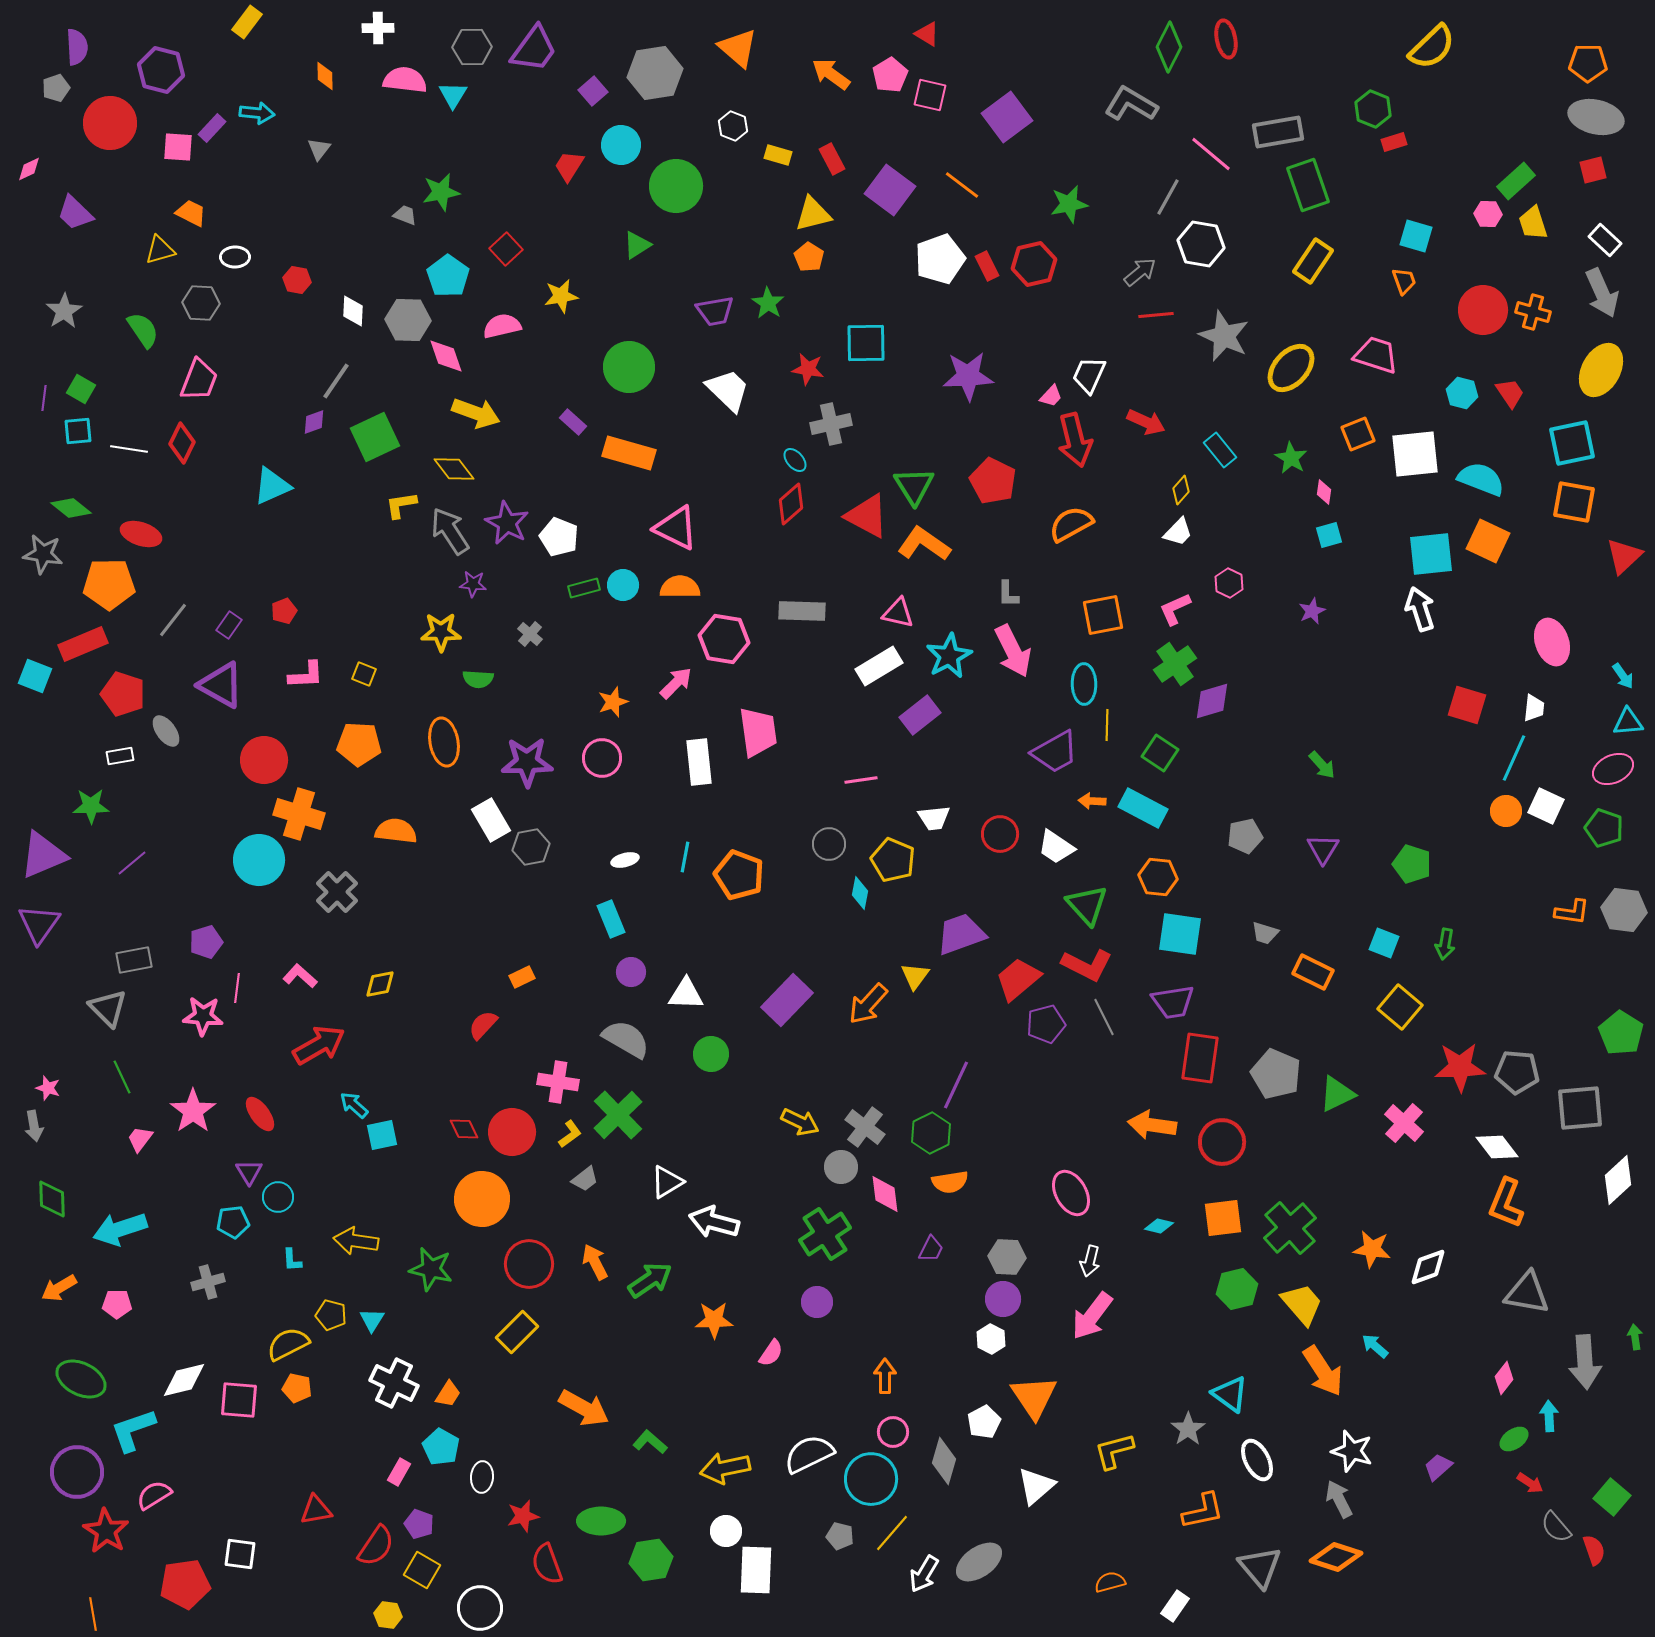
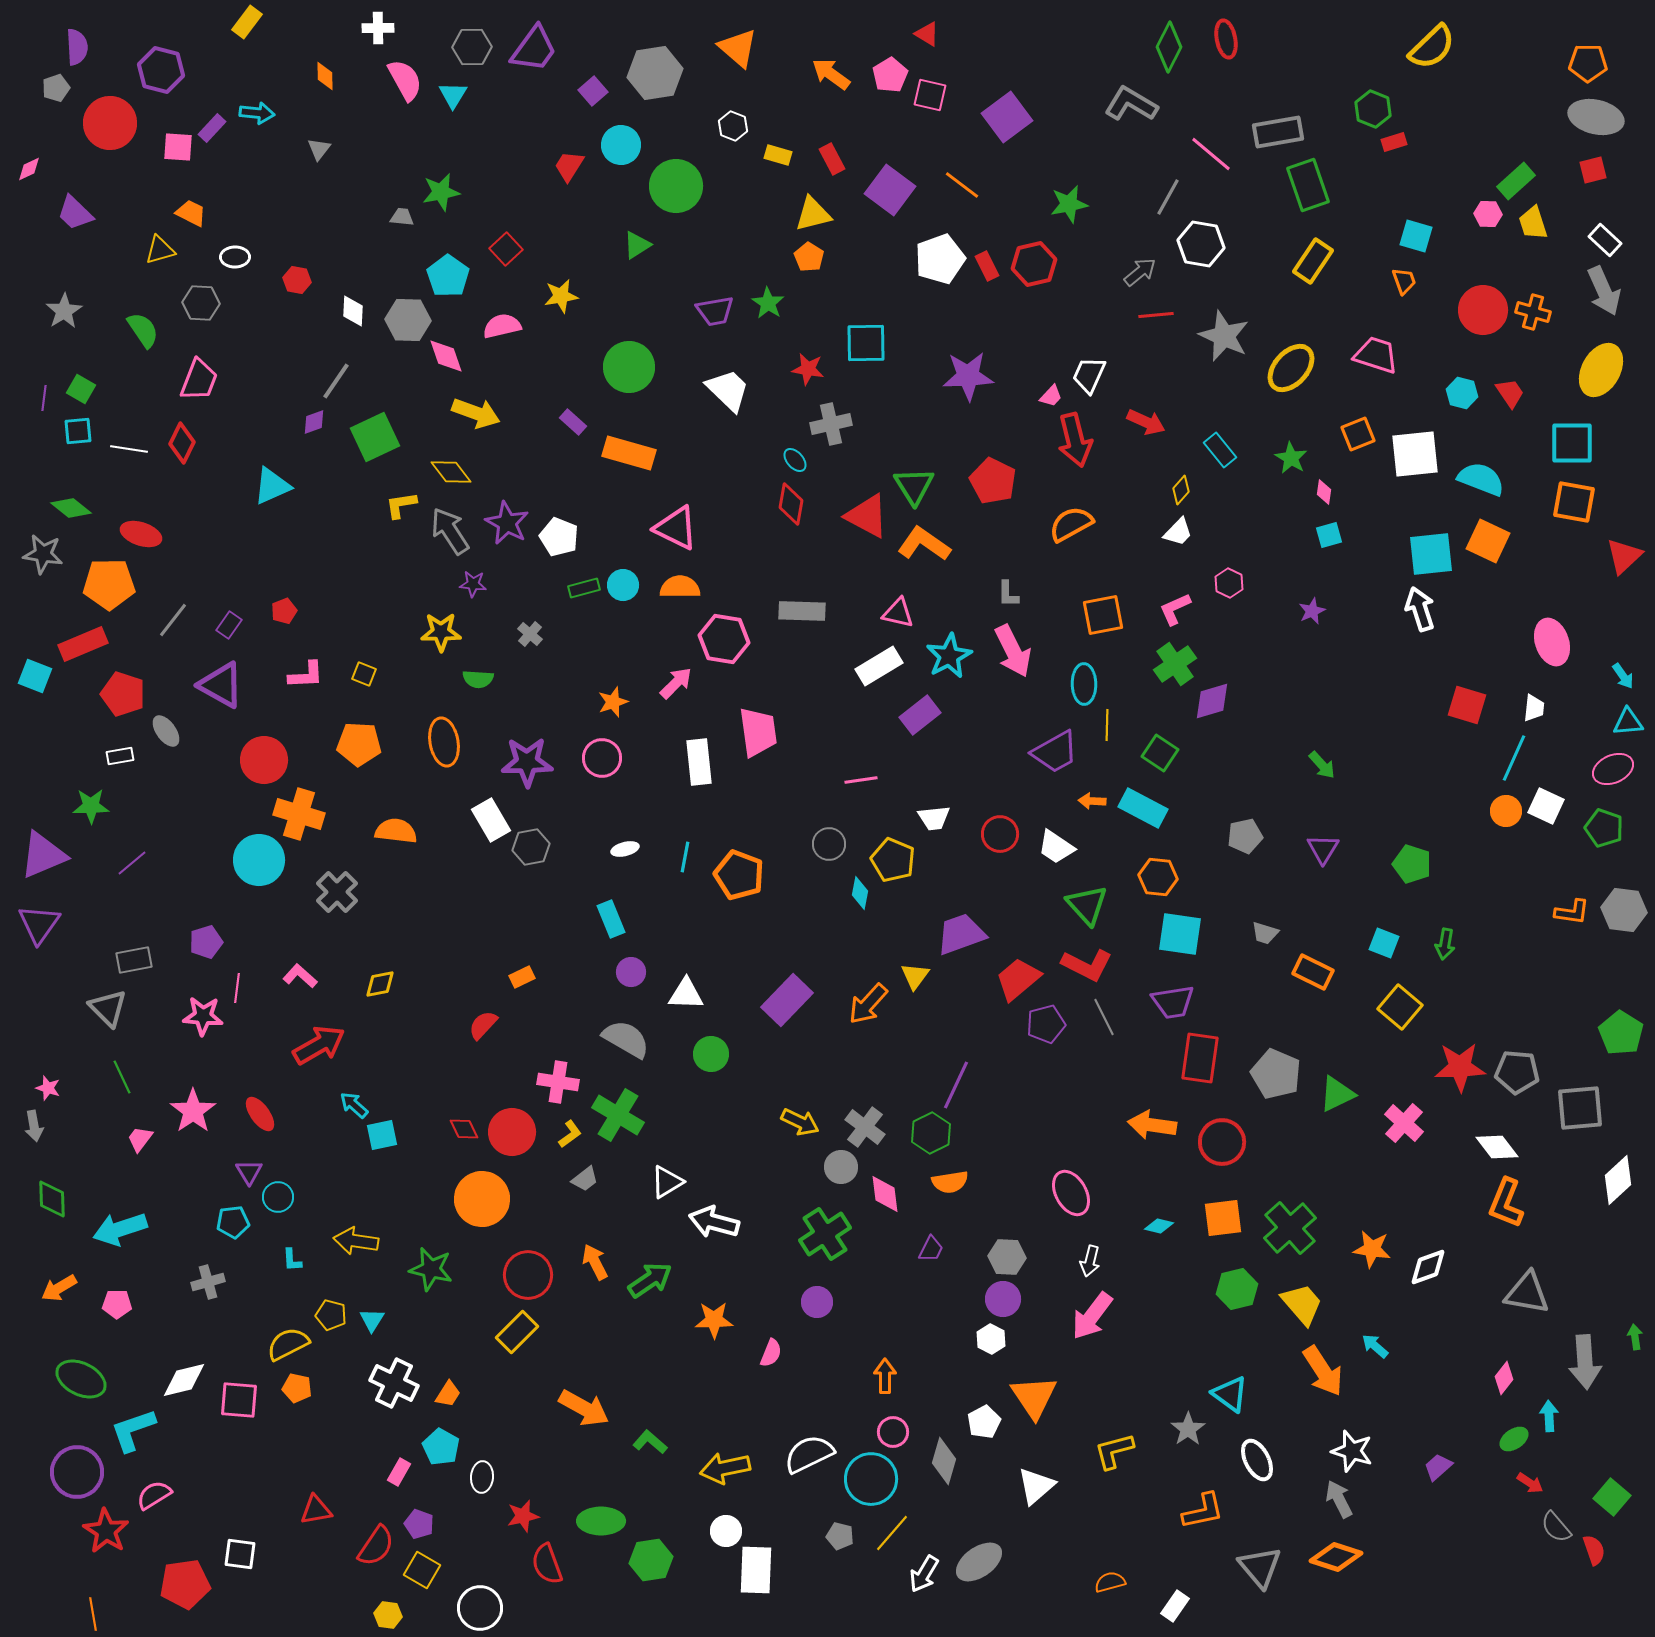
pink semicircle at (405, 80): rotated 54 degrees clockwise
gray trapezoid at (405, 215): moved 3 px left, 2 px down; rotated 15 degrees counterclockwise
gray arrow at (1602, 293): moved 2 px right, 2 px up
cyan square at (1572, 443): rotated 12 degrees clockwise
yellow diamond at (454, 469): moved 3 px left, 3 px down
red diamond at (791, 504): rotated 39 degrees counterclockwise
white ellipse at (625, 860): moved 11 px up
green cross at (618, 1115): rotated 15 degrees counterclockwise
red circle at (529, 1264): moved 1 px left, 11 px down
pink semicircle at (771, 1353): rotated 12 degrees counterclockwise
